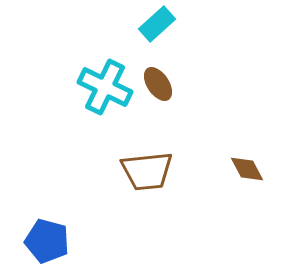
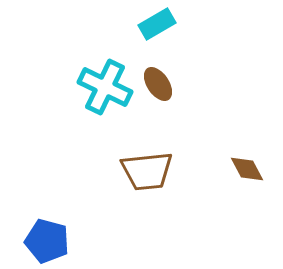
cyan rectangle: rotated 12 degrees clockwise
